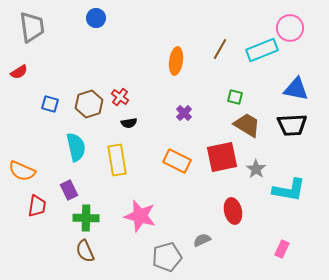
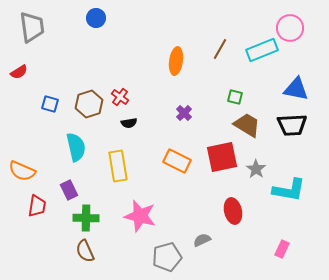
yellow rectangle: moved 1 px right, 6 px down
